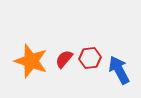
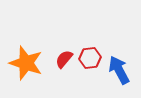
orange star: moved 5 px left, 2 px down
